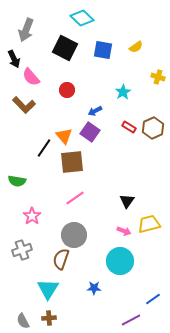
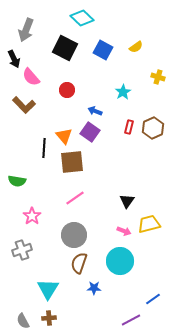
blue square: rotated 18 degrees clockwise
blue arrow: rotated 48 degrees clockwise
red rectangle: rotated 72 degrees clockwise
black line: rotated 30 degrees counterclockwise
brown semicircle: moved 18 px right, 4 px down
